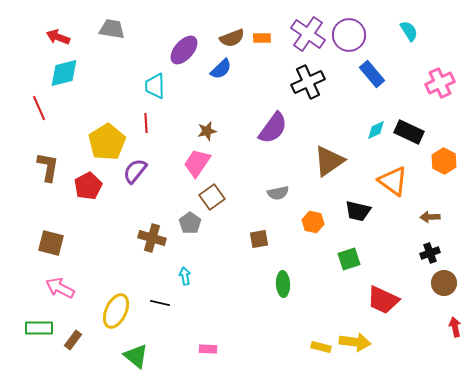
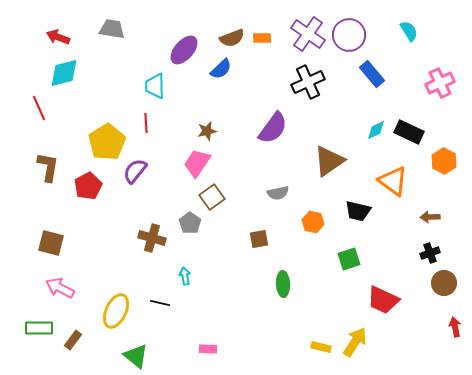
yellow arrow at (355, 342): rotated 64 degrees counterclockwise
